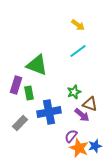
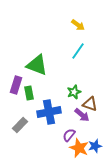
cyan line: rotated 18 degrees counterclockwise
gray rectangle: moved 2 px down
purple semicircle: moved 2 px left, 1 px up
